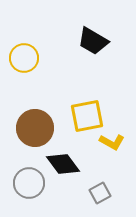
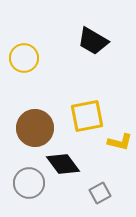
yellow L-shape: moved 8 px right; rotated 15 degrees counterclockwise
